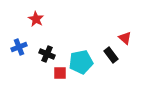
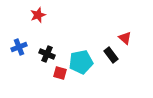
red star: moved 2 px right, 4 px up; rotated 21 degrees clockwise
red square: rotated 16 degrees clockwise
